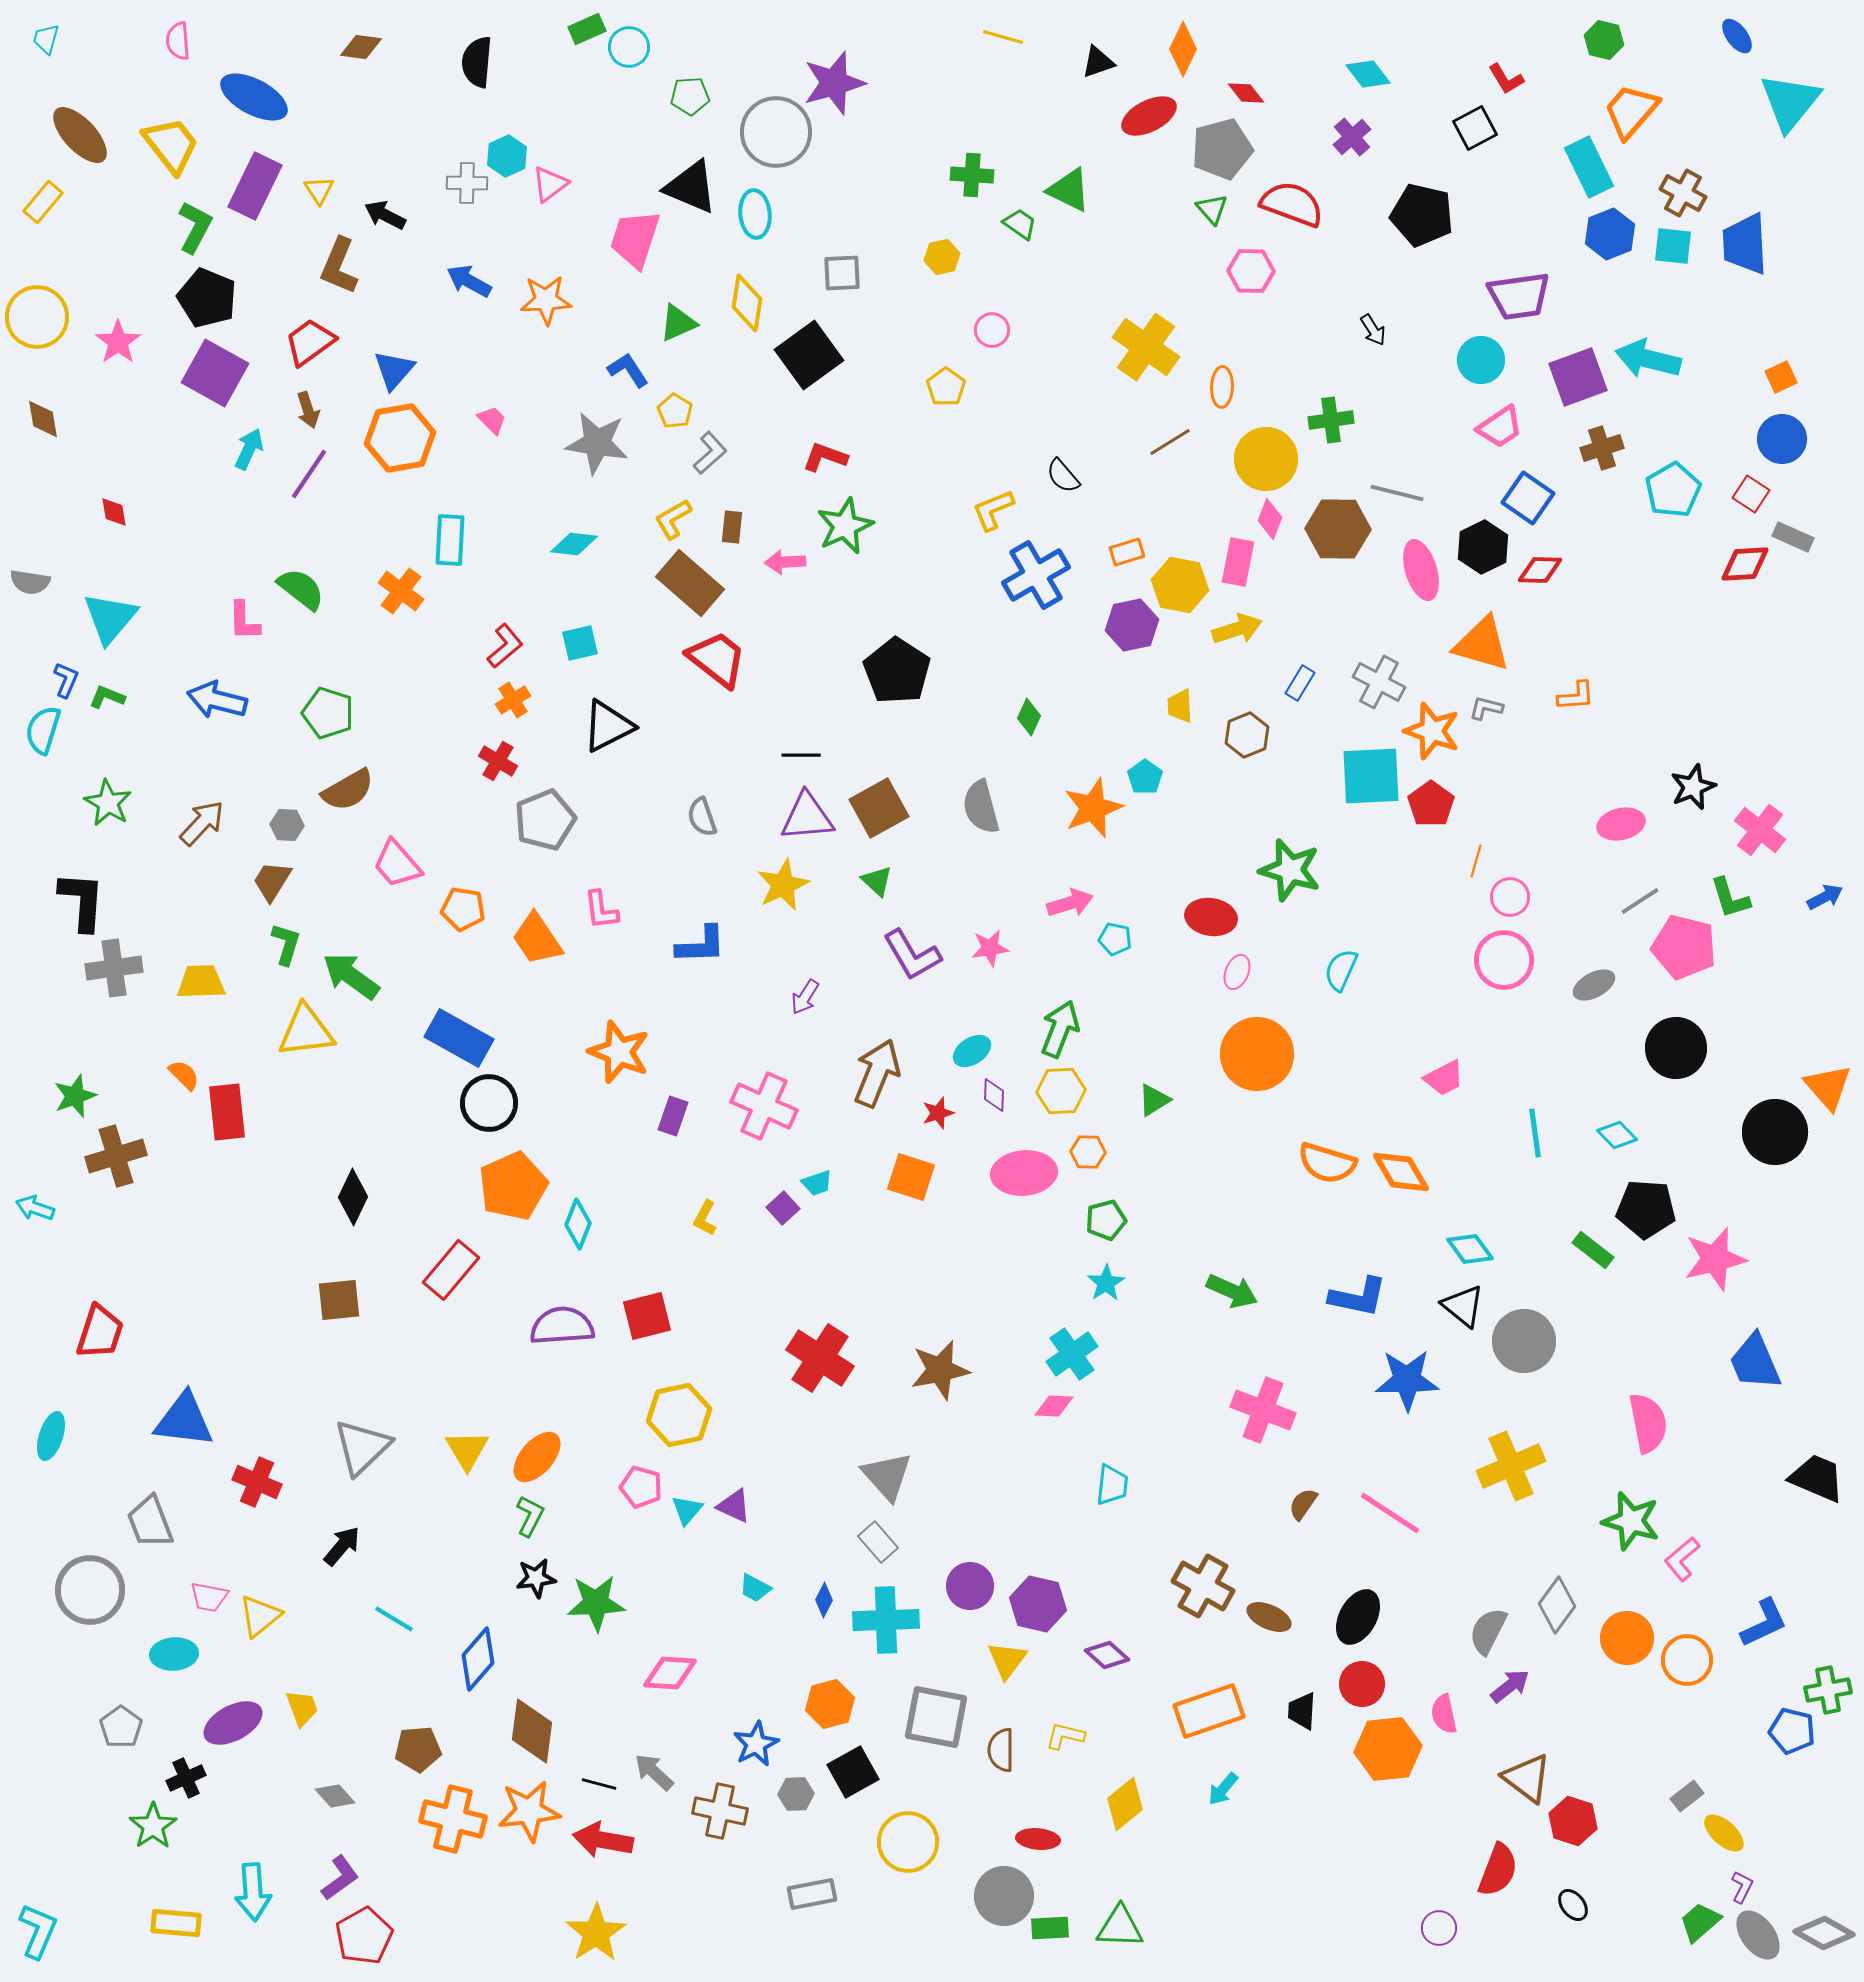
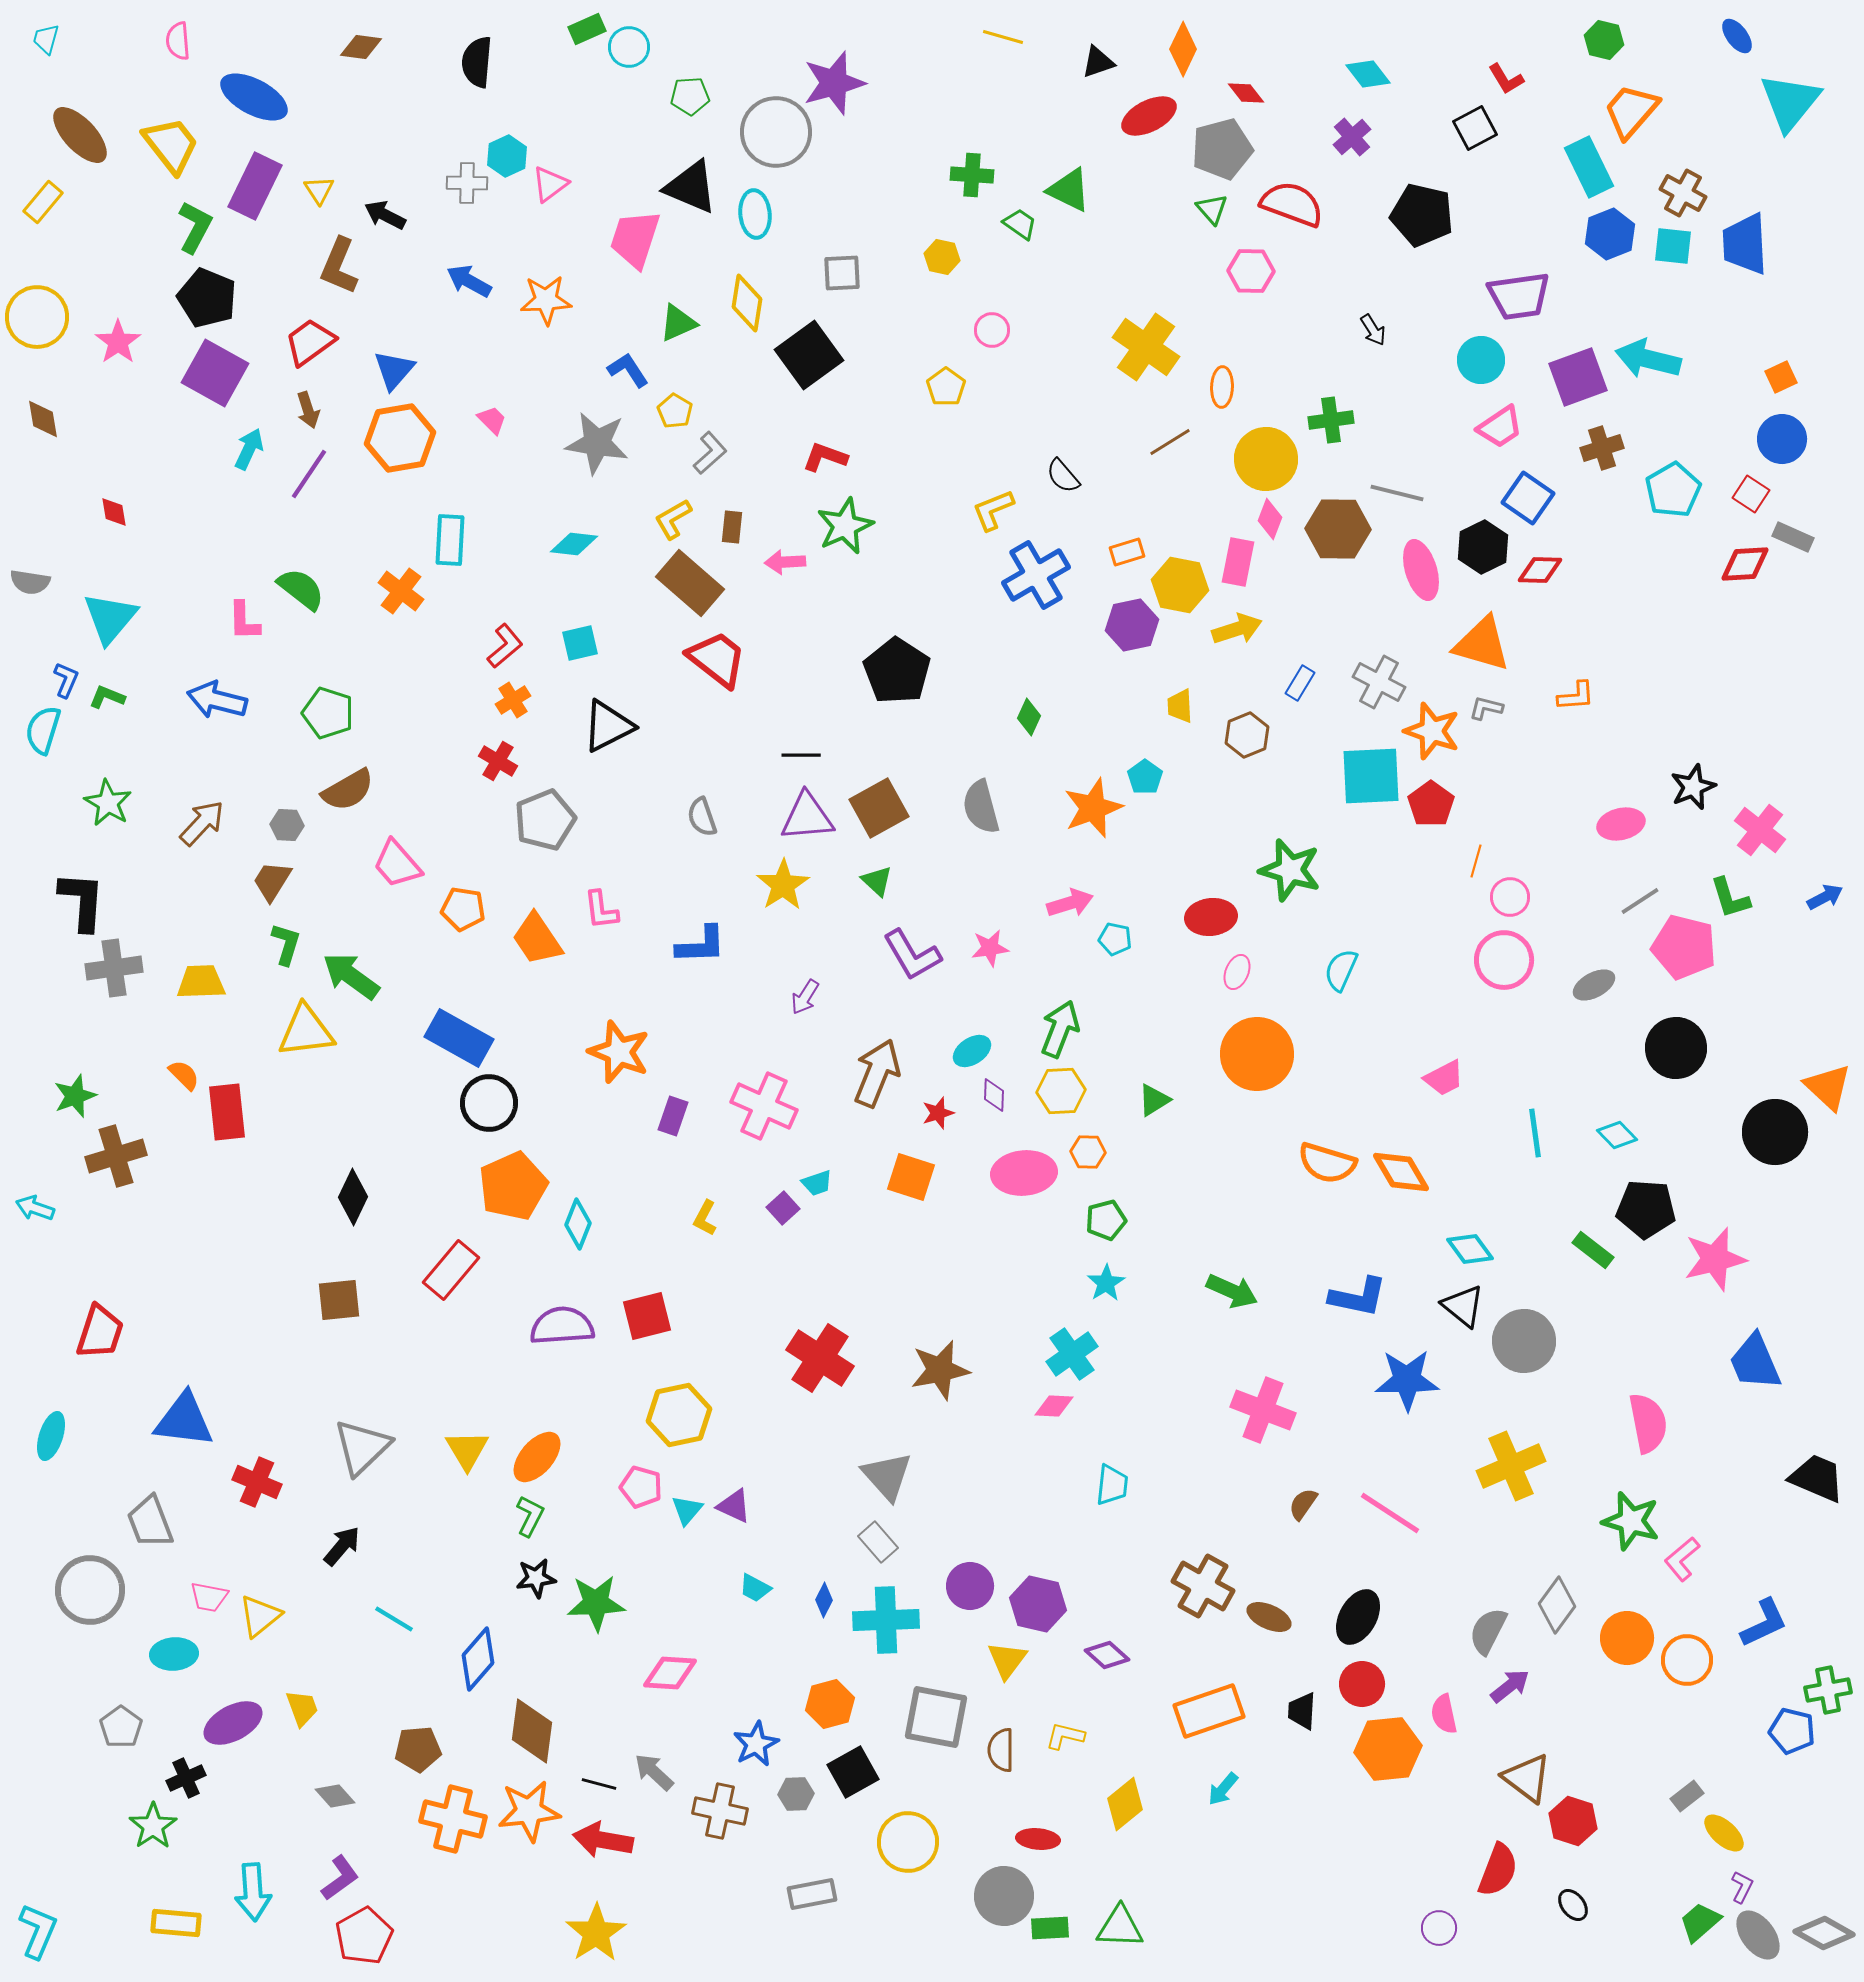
yellow hexagon at (942, 257): rotated 24 degrees clockwise
yellow star at (783, 885): rotated 8 degrees counterclockwise
red ellipse at (1211, 917): rotated 15 degrees counterclockwise
orange triangle at (1828, 1087): rotated 6 degrees counterclockwise
